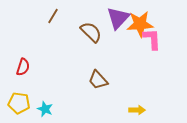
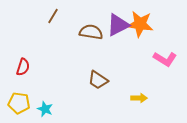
purple triangle: moved 7 px down; rotated 20 degrees clockwise
orange star: rotated 12 degrees clockwise
brown semicircle: rotated 35 degrees counterclockwise
pink L-shape: moved 13 px right, 20 px down; rotated 125 degrees clockwise
brown trapezoid: rotated 15 degrees counterclockwise
yellow arrow: moved 2 px right, 12 px up
